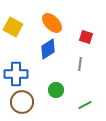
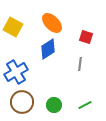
blue cross: moved 2 px up; rotated 30 degrees counterclockwise
green circle: moved 2 px left, 15 px down
